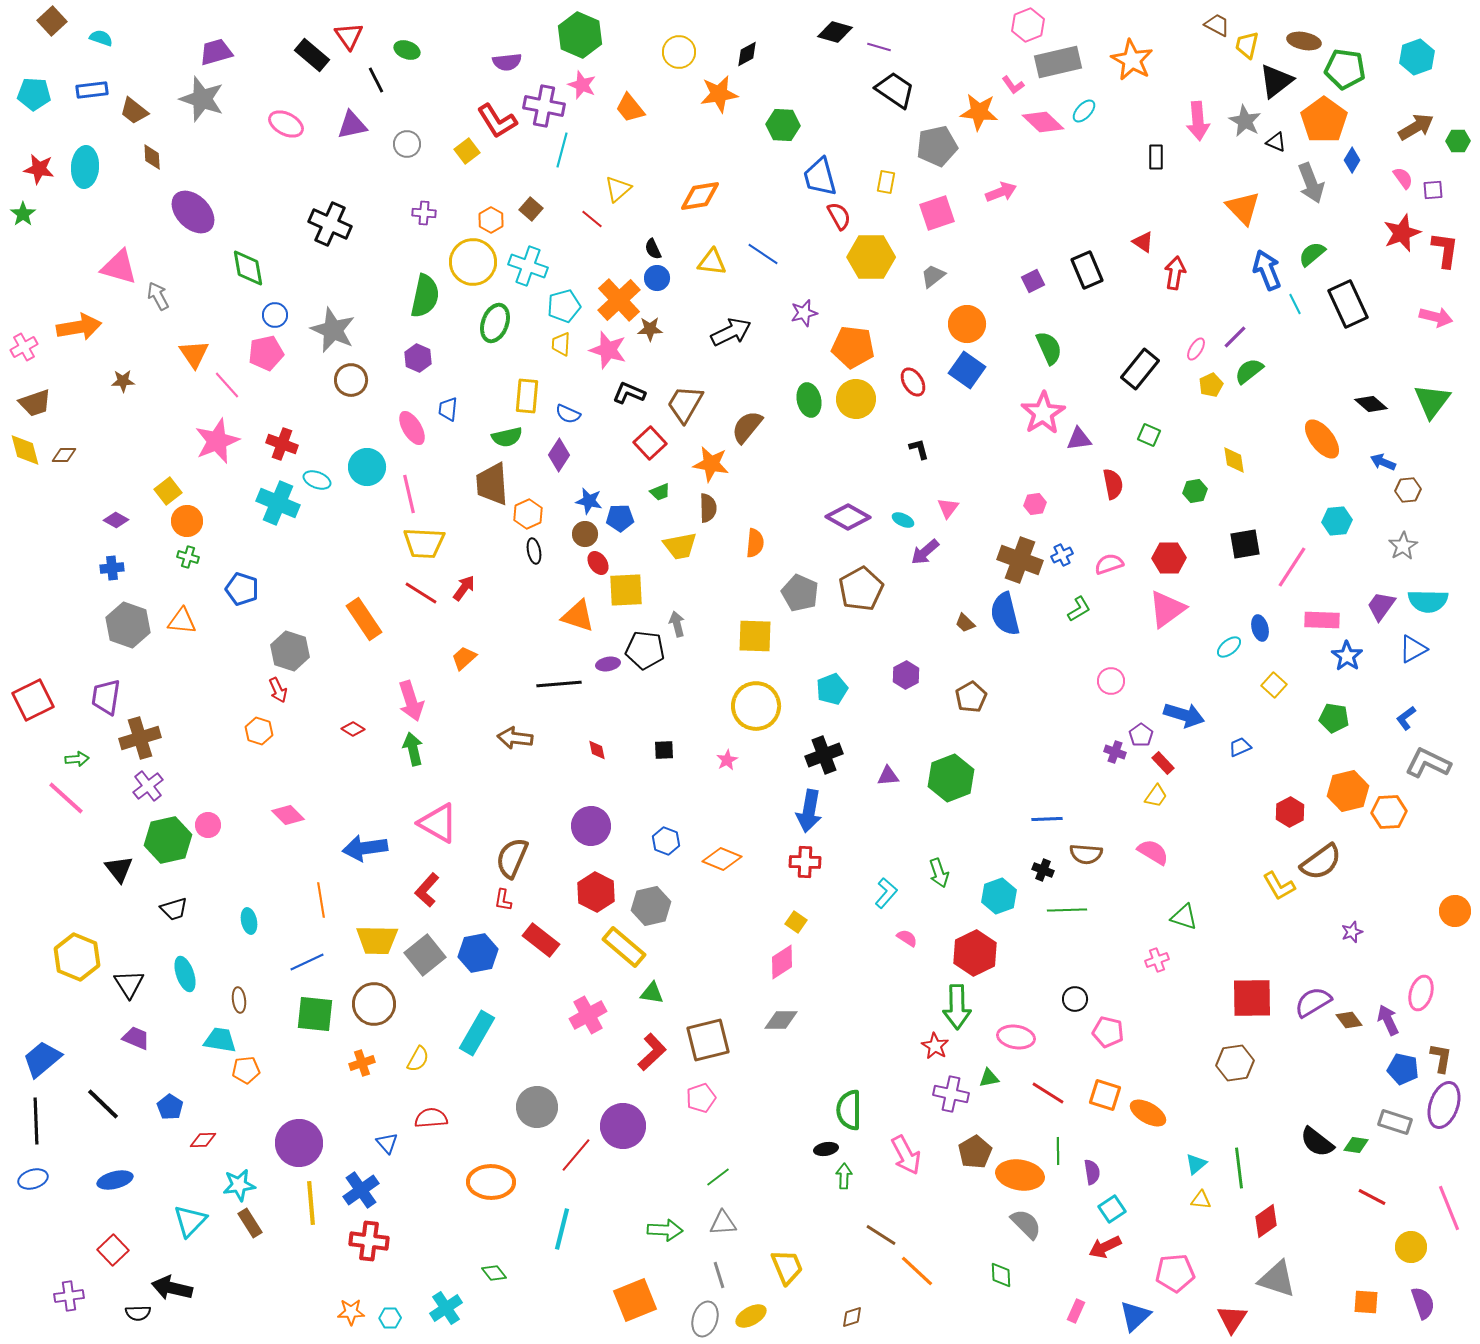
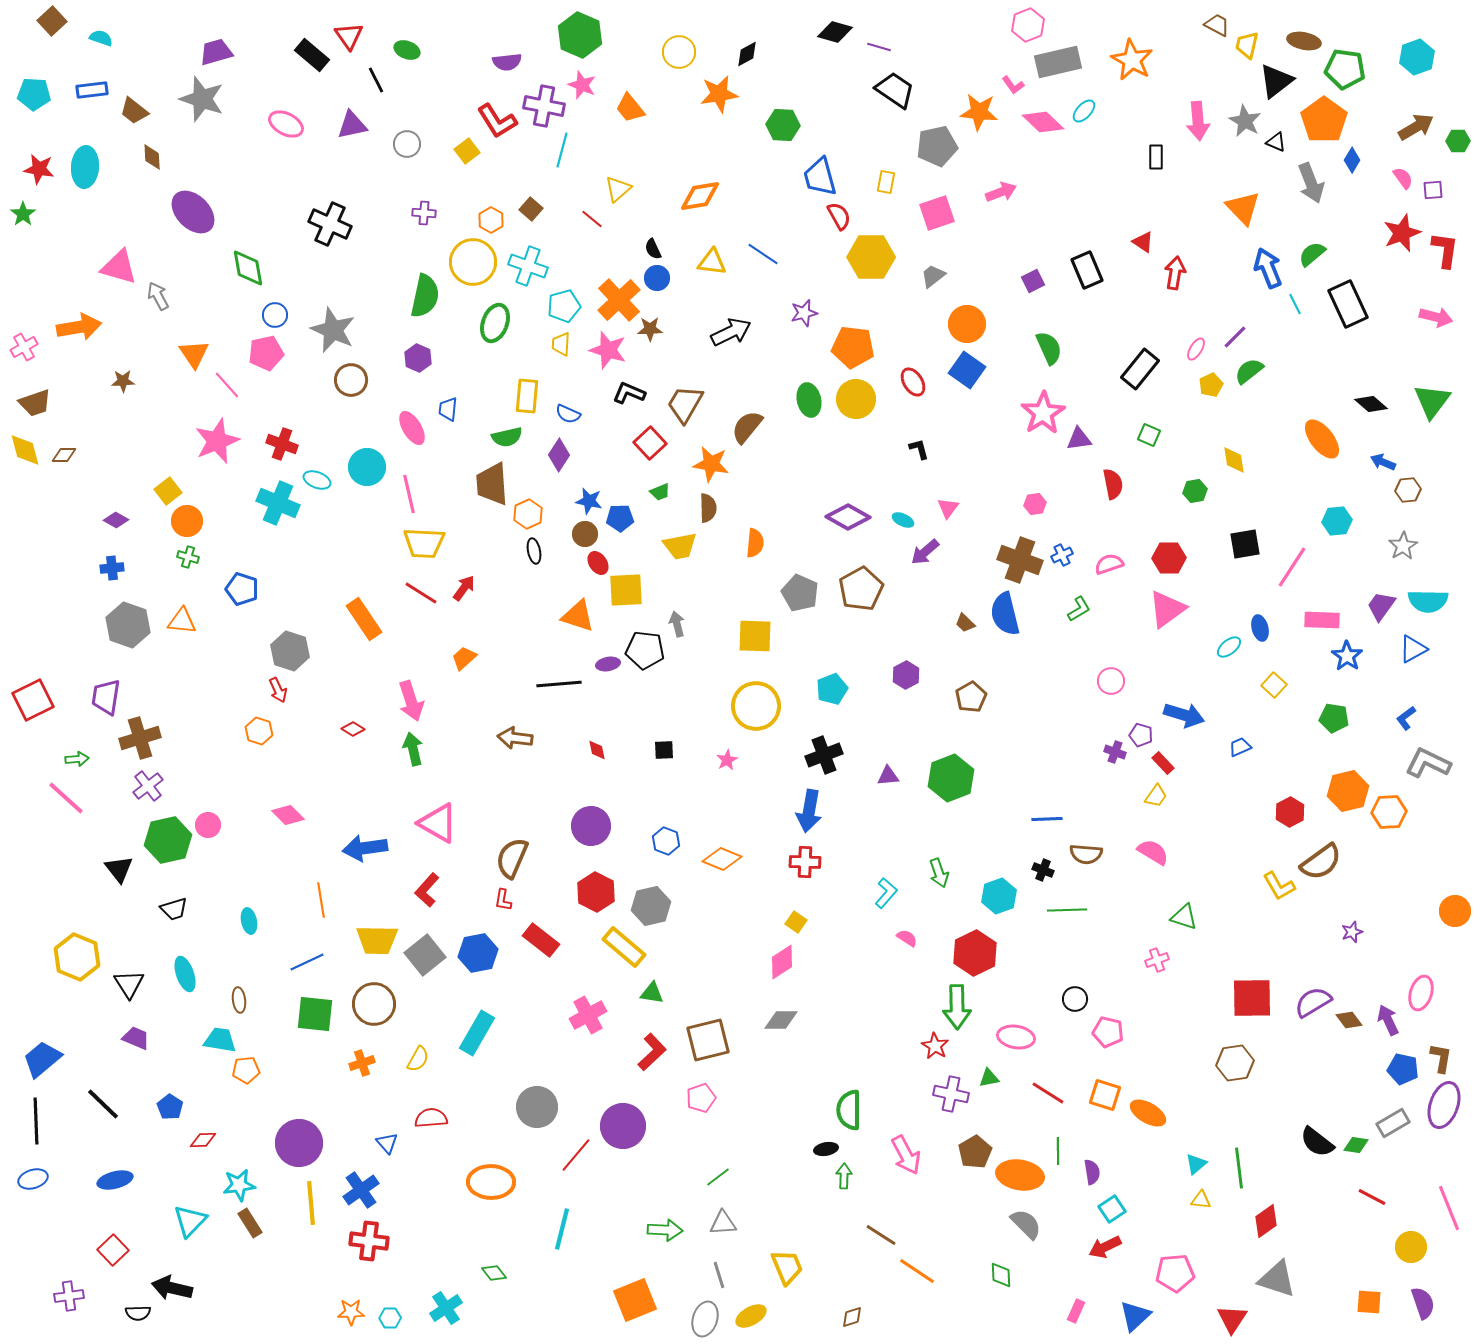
blue arrow at (1267, 270): moved 1 px right, 2 px up
purple pentagon at (1141, 735): rotated 20 degrees counterclockwise
gray rectangle at (1395, 1122): moved 2 px left, 1 px down; rotated 48 degrees counterclockwise
orange line at (917, 1271): rotated 9 degrees counterclockwise
orange square at (1366, 1302): moved 3 px right
